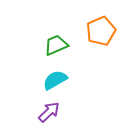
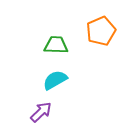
green trapezoid: rotated 25 degrees clockwise
purple arrow: moved 8 px left
